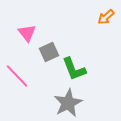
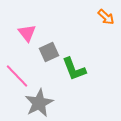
orange arrow: rotated 96 degrees counterclockwise
gray star: moved 29 px left
